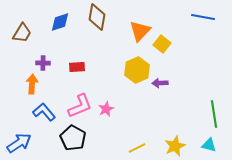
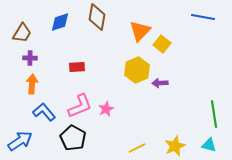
purple cross: moved 13 px left, 5 px up
blue arrow: moved 1 px right, 2 px up
